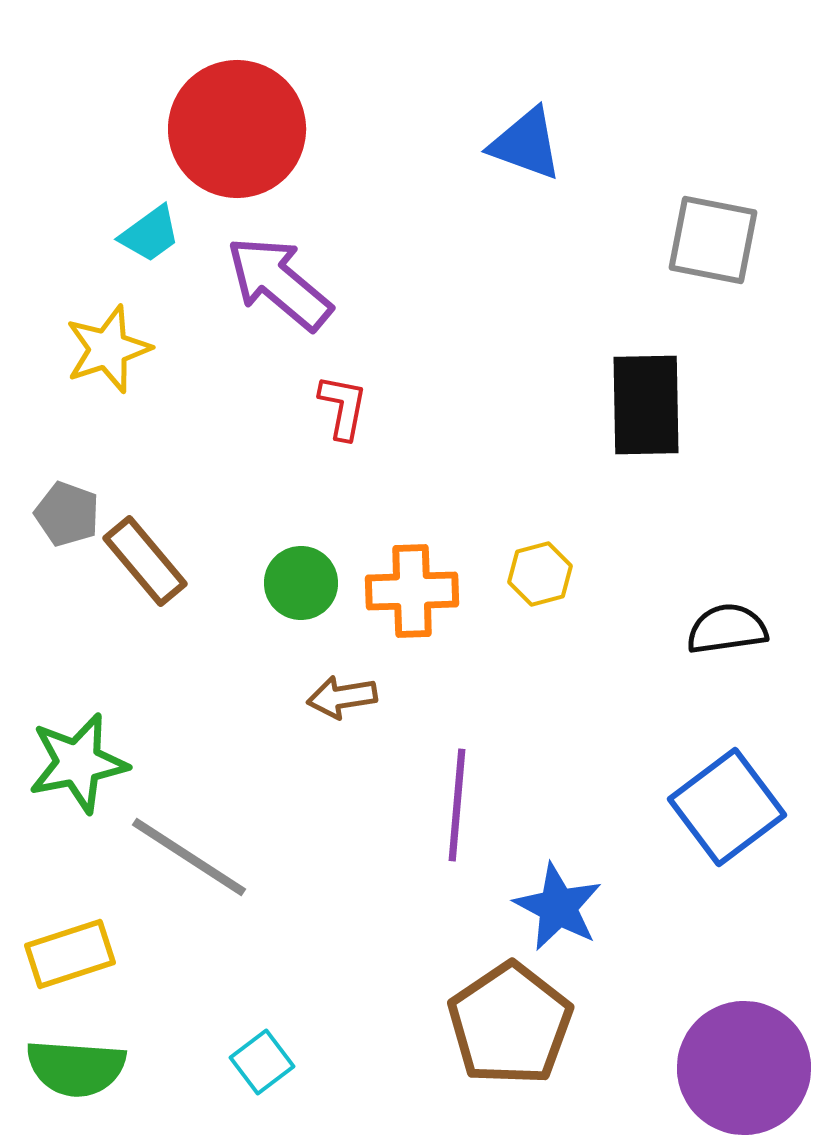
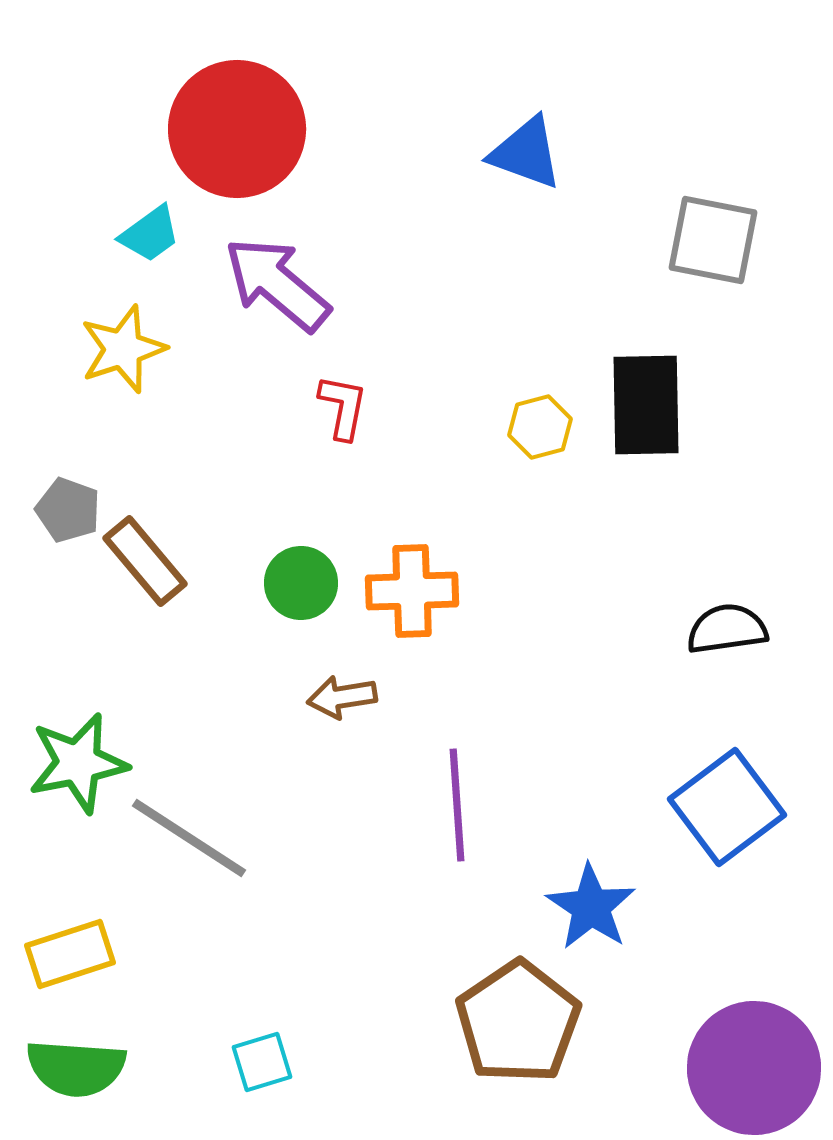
blue triangle: moved 9 px down
purple arrow: moved 2 px left, 1 px down
yellow star: moved 15 px right
gray pentagon: moved 1 px right, 4 px up
yellow hexagon: moved 147 px up
purple line: rotated 9 degrees counterclockwise
gray line: moved 19 px up
blue star: moved 33 px right; rotated 6 degrees clockwise
brown pentagon: moved 8 px right, 2 px up
cyan square: rotated 20 degrees clockwise
purple circle: moved 10 px right
